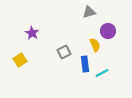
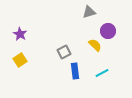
purple star: moved 12 px left, 1 px down
yellow semicircle: rotated 24 degrees counterclockwise
blue rectangle: moved 10 px left, 7 px down
